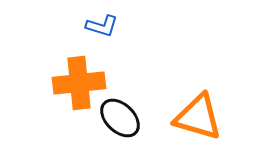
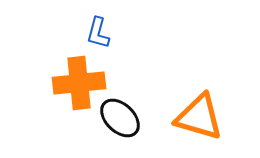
blue L-shape: moved 4 px left, 7 px down; rotated 88 degrees clockwise
orange triangle: moved 1 px right
